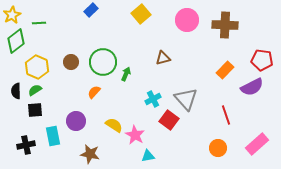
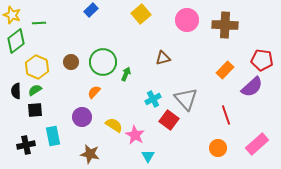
yellow star: rotated 24 degrees counterclockwise
purple semicircle: rotated 15 degrees counterclockwise
purple circle: moved 6 px right, 4 px up
cyan triangle: rotated 48 degrees counterclockwise
